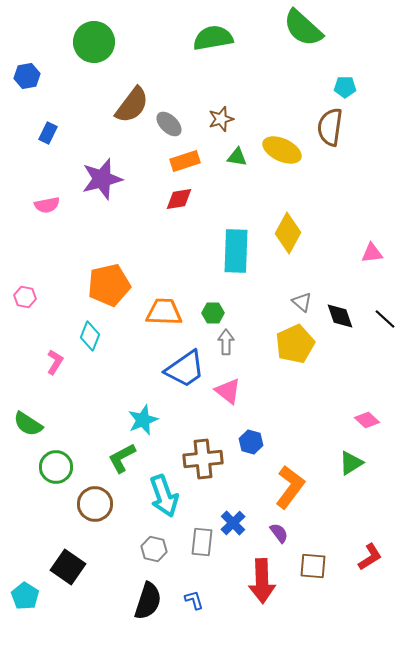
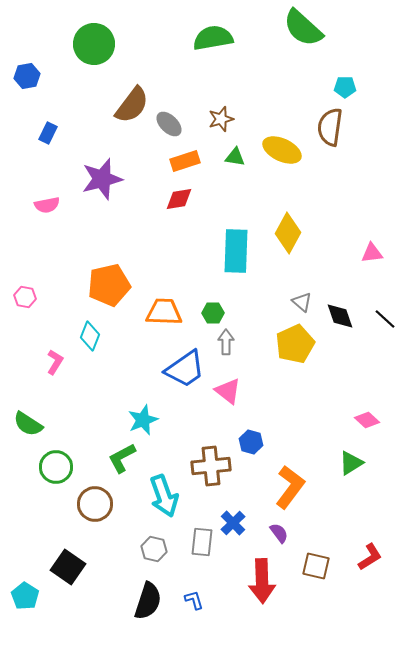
green circle at (94, 42): moved 2 px down
green triangle at (237, 157): moved 2 px left
brown cross at (203, 459): moved 8 px right, 7 px down
brown square at (313, 566): moved 3 px right; rotated 8 degrees clockwise
